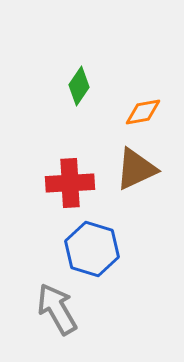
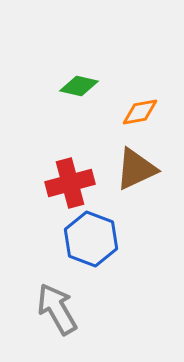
green diamond: rotated 69 degrees clockwise
orange diamond: moved 3 px left
red cross: rotated 12 degrees counterclockwise
blue hexagon: moved 1 px left, 10 px up; rotated 4 degrees clockwise
